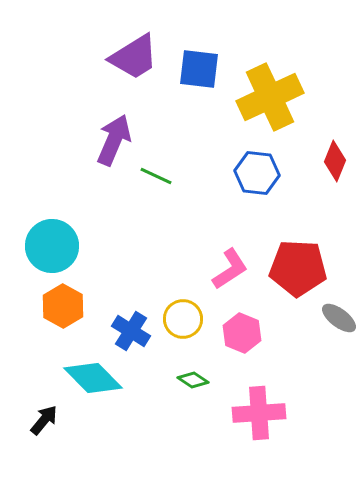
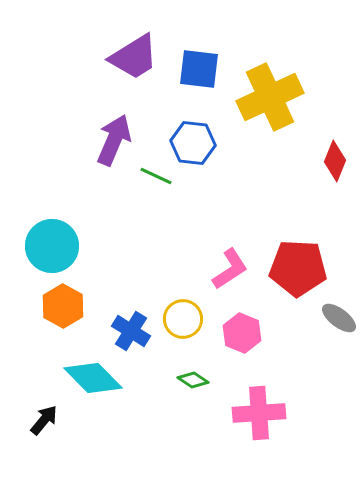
blue hexagon: moved 64 px left, 30 px up
